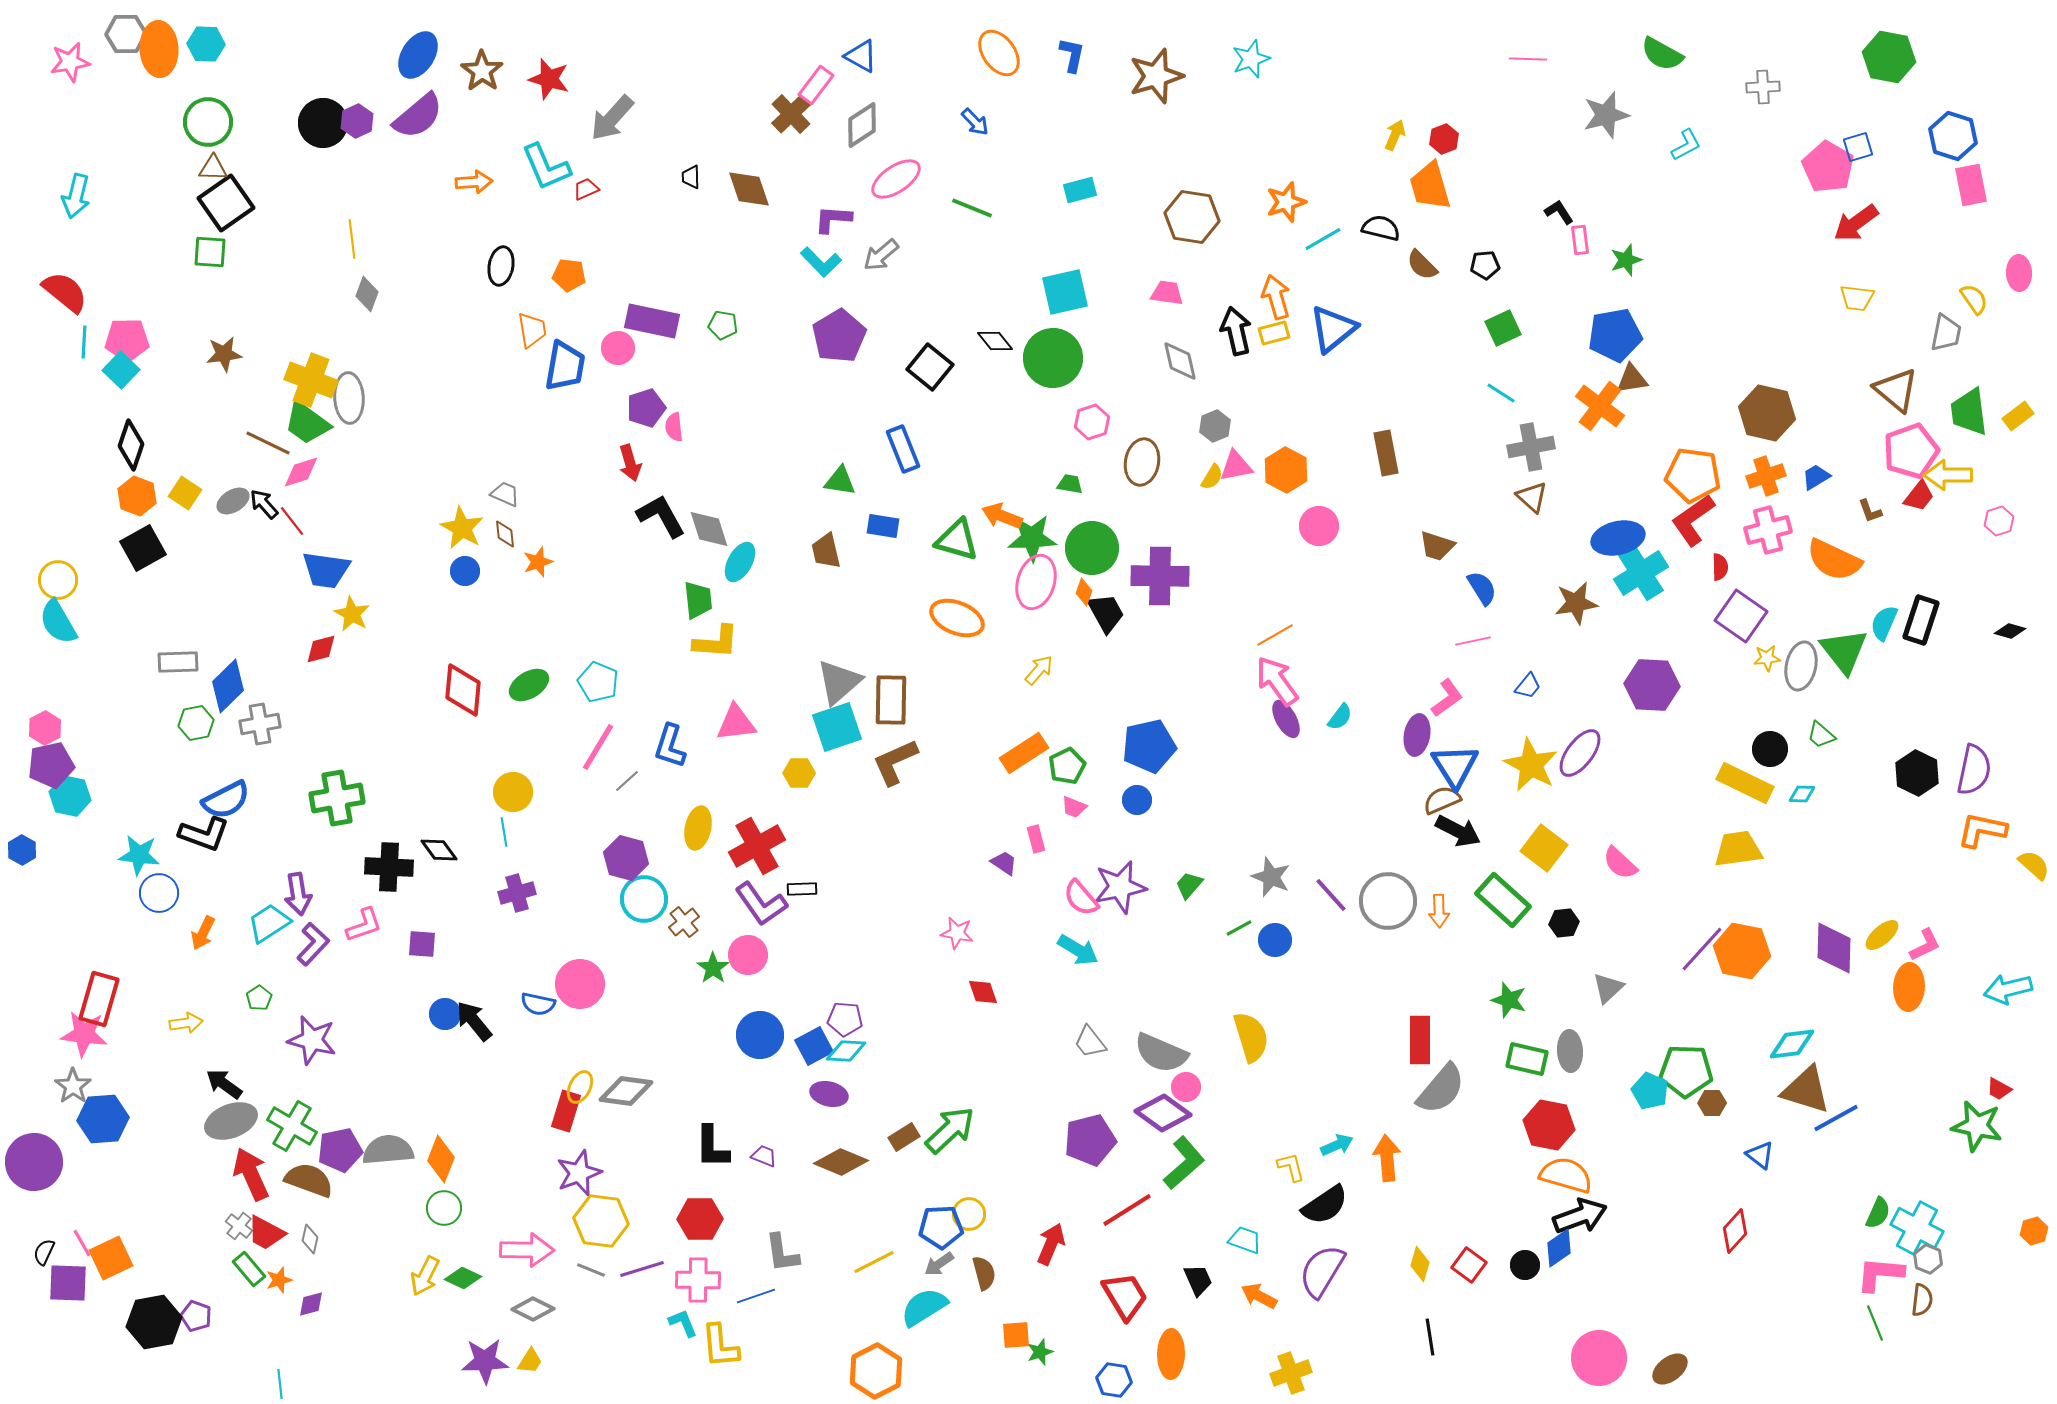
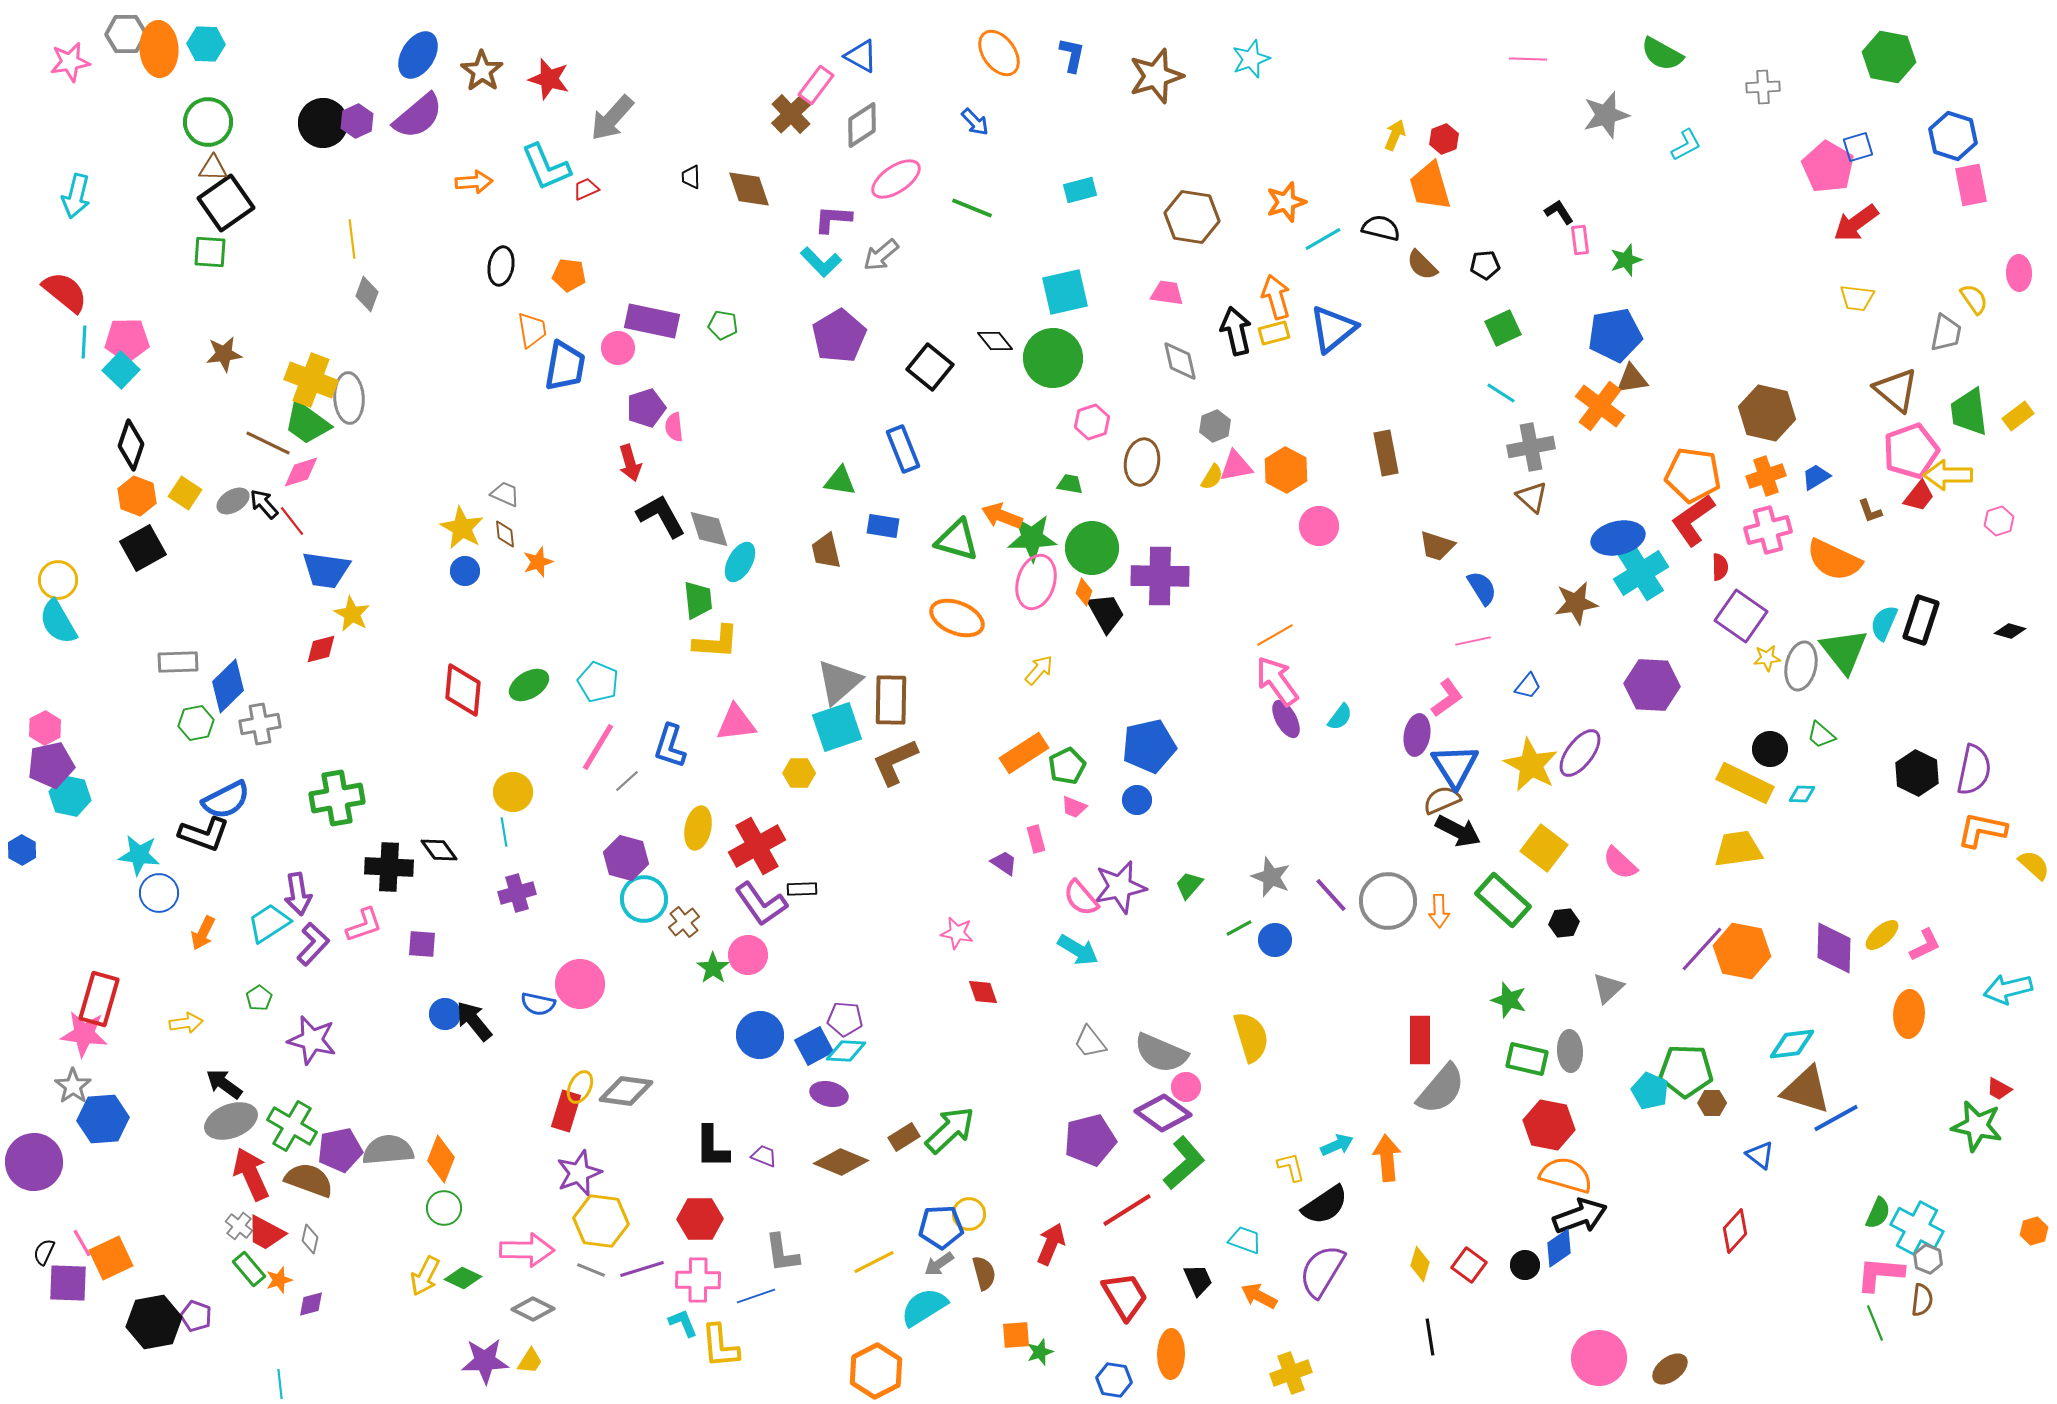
orange ellipse at (1909, 987): moved 27 px down
